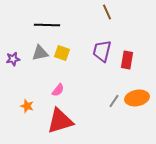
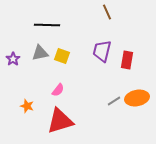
yellow square: moved 3 px down
purple star: rotated 24 degrees counterclockwise
gray line: rotated 24 degrees clockwise
